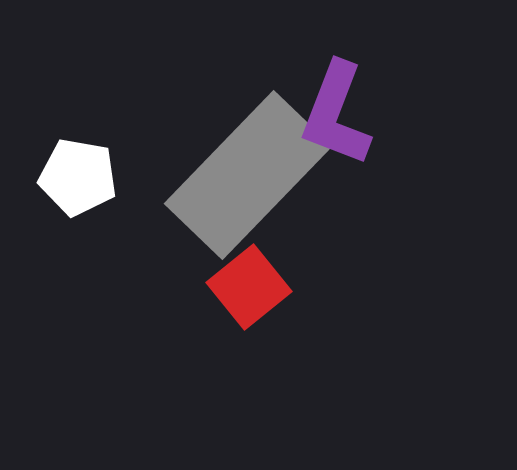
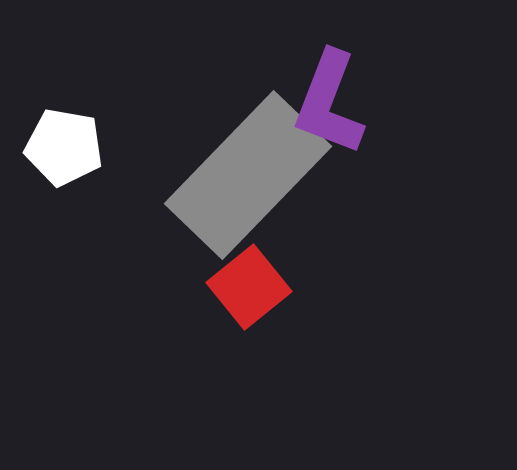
purple L-shape: moved 7 px left, 11 px up
white pentagon: moved 14 px left, 30 px up
